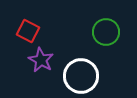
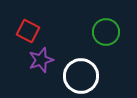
purple star: rotated 25 degrees clockwise
